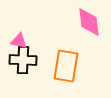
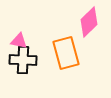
pink diamond: rotated 52 degrees clockwise
orange rectangle: moved 13 px up; rotated 24 degrees counterclockwise
